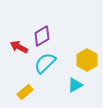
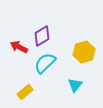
yellow hexagon: moved 3 px left, 8 px up; rotated 15 degrees clockwise
cyan triangle: rotated 21 degrees counterclockwise
